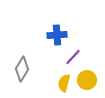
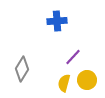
blue cross: moved 14 px up
